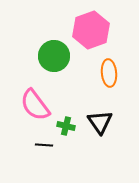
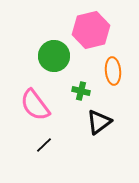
pink hexagon: rotated 6 degrees clockwise
orange ellipse: moved 4 px right, 2 px up
black triangle: moved 1 px left; rotated 28 degrees clockwise
green cross: moved 15 px right, 35 px up
black line: rotated 48 degrees counterclockwise
